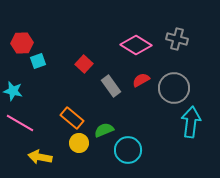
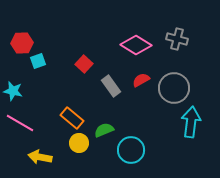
cyan circle: moved 3 px right
